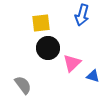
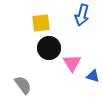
black circle: moved 1 px right
pink triangle: rotated 18 degrees counterclockwise
